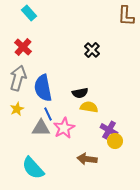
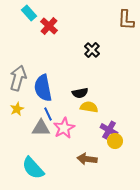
brown L-shape: moved 4 px down
red cross: moved 26 px right, 21 px up
